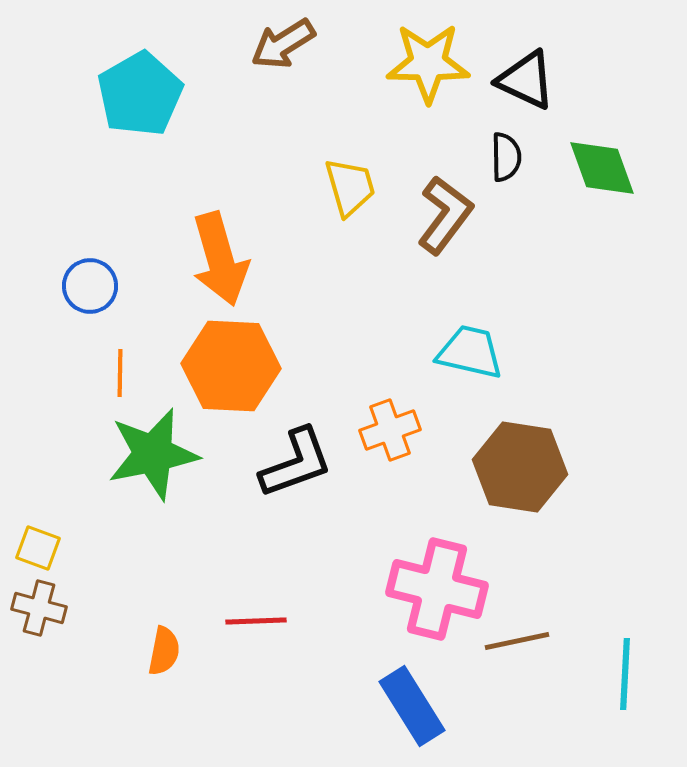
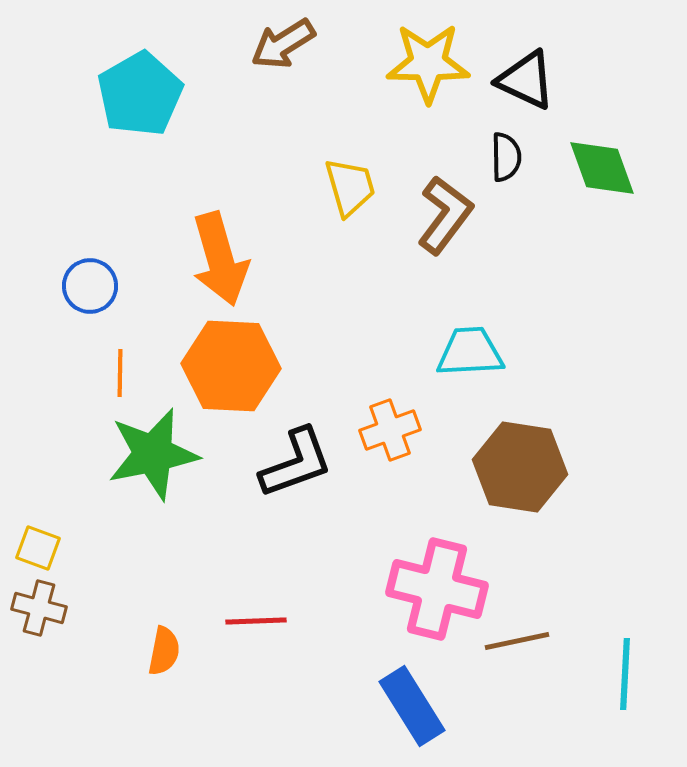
cyan trapezoid: rotated 16 degrees counterclockwise
